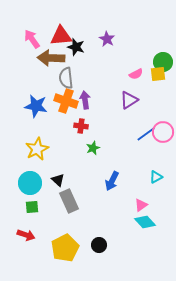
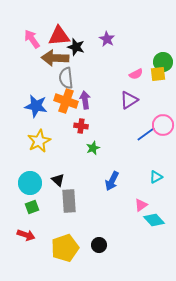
red triangle: moved 2 px left
brown arrow: moved 4 px right
pink circle: moved 7 px up
yellow star: moved 2 px right, 8 px up
gray rectangle: rotated 20 degrees clockwise
green square: rotated 16 degrees counterclockwise
cyan diamond: moved 9 px right, 2 px up
yellow pentagon: rotated 8 degrees clockwise
